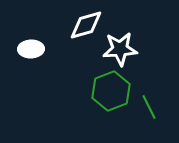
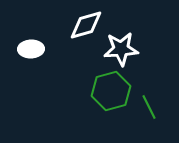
white star: moved 1 px right
green hexagon: rotated 6 degrees clockwise
